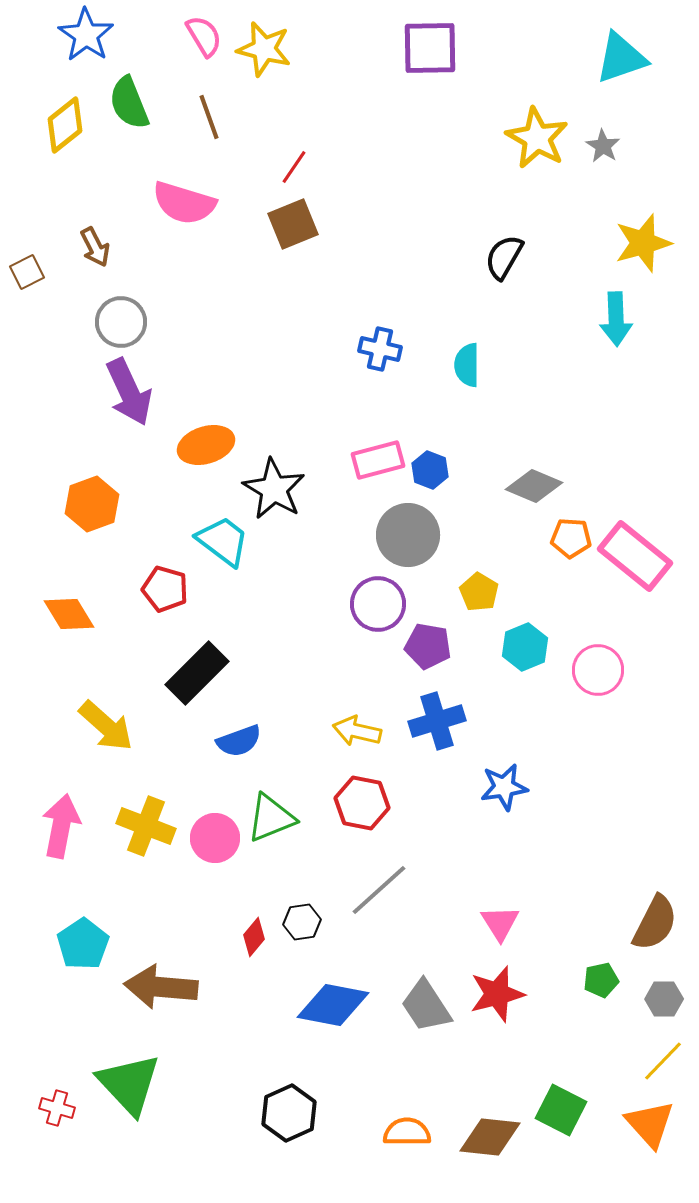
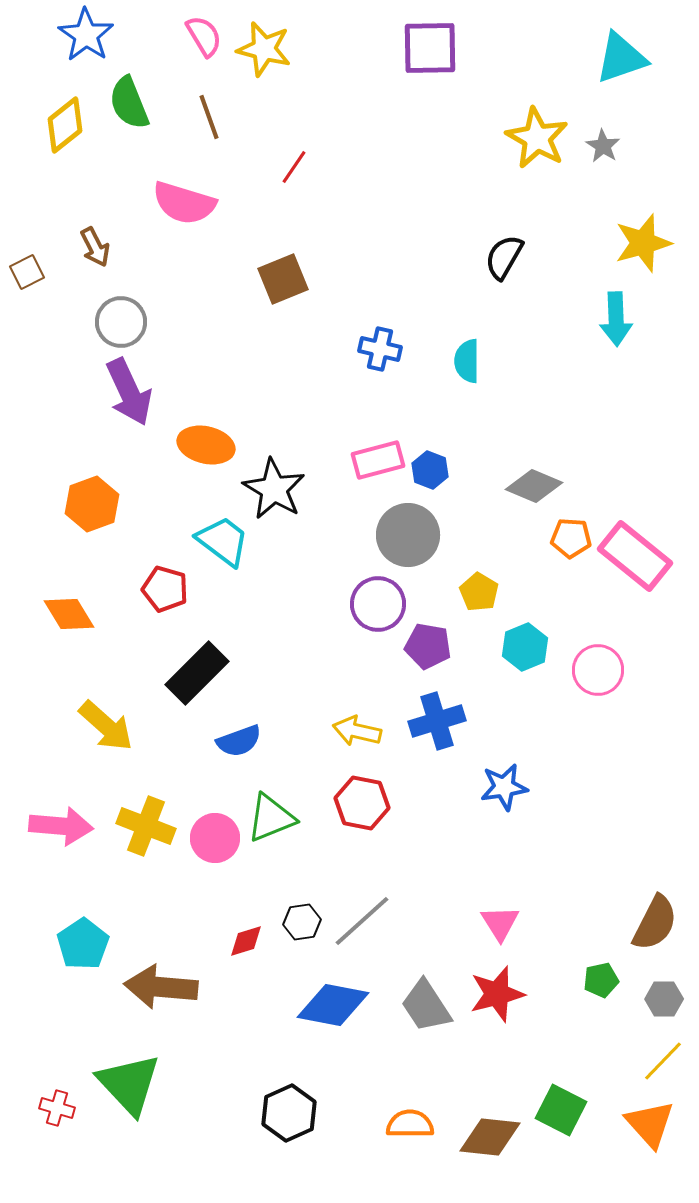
brown square at (293, 224): moved 10 px left, 55 px down
cyan semicircle at (467, 365): moved 4 px up
orange ellipse at (206, 445): rotated 30 degrees clockwise
pink arrow at (61, 826): rotated 84 degrees clockwise
gray line at (379, 890): moved 17 px left, 31 px down
red diamond at (254, 937): moved 8 px left, 4 px down; rotated 33 degrees clockwise
orange semicircle at (407, 1132): moved 3 px right, 8 px up
